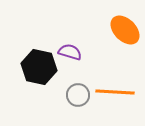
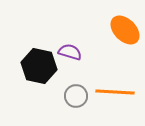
black hexagon: moved 1 px up
gray circle: moved 2 px left, 1 px down
